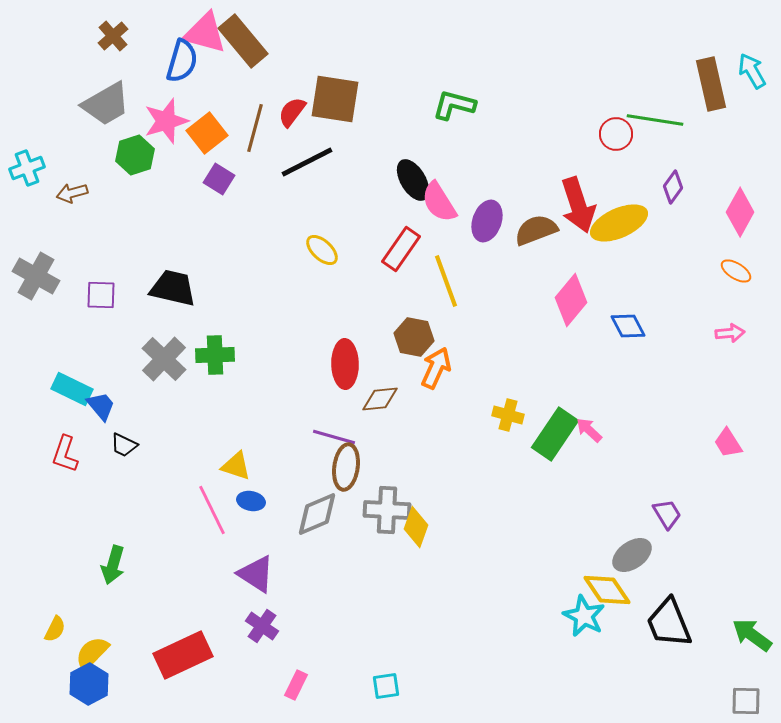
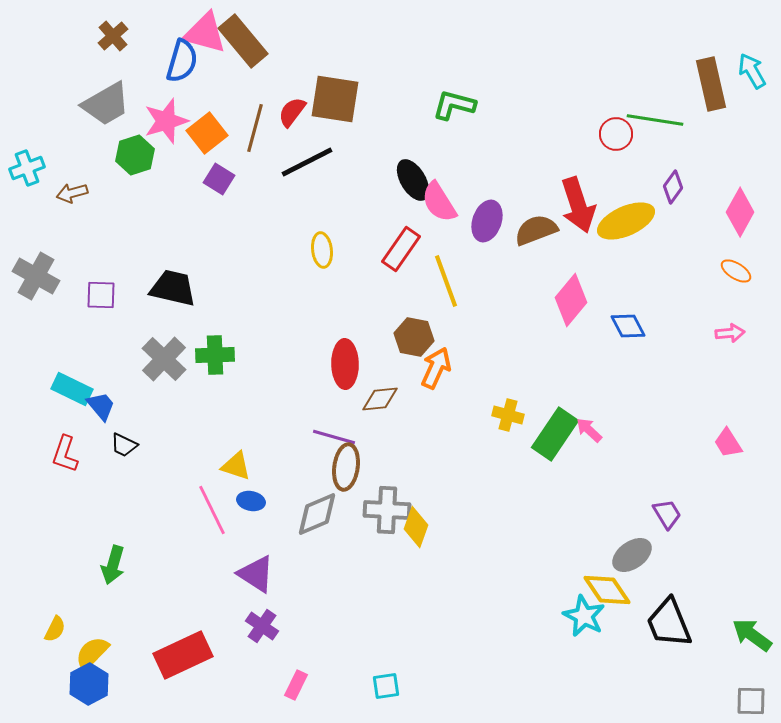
yellow ellipse at (619, 223): moved 7 px right, 2 px up
yellow ellipse at (322, 250): rotated 40 degrees clockwise
gray square at (746, 701): moved 5 px right
